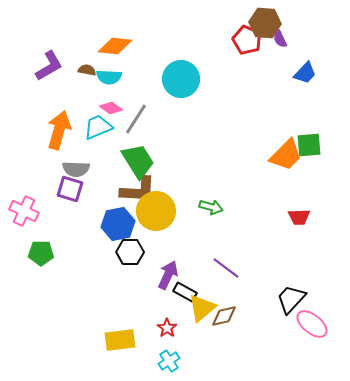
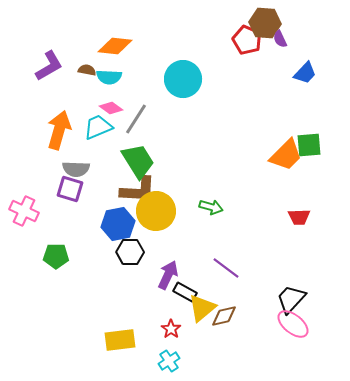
cyan circle: moved 2 px right
green pentagon: moved 15 px right, 3 px down
pink ellipse: moved 19 px left
red star: moved 4 px right, 1 px down
